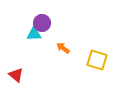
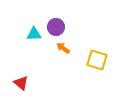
purple circle: moved 14 px right, 4 px down
red triangle: moved 5 px right, 8 px down
